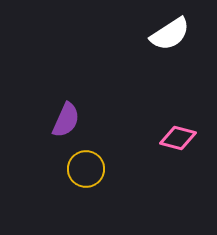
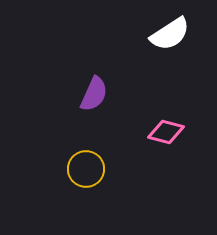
purple semicircle: moved 28 px right, 26 px up
pink diamond: moved 12 px left, 6 px up
